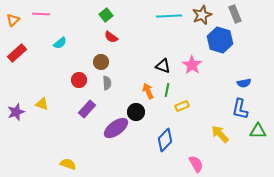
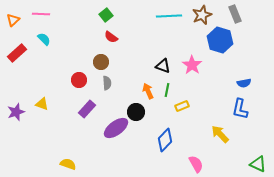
cyan semicircle: moved 16 px left, 4 px up; rotated 96 degrees counterclockwise
green triangle: moved 33 px down; rotated 24 degrees clockwise
